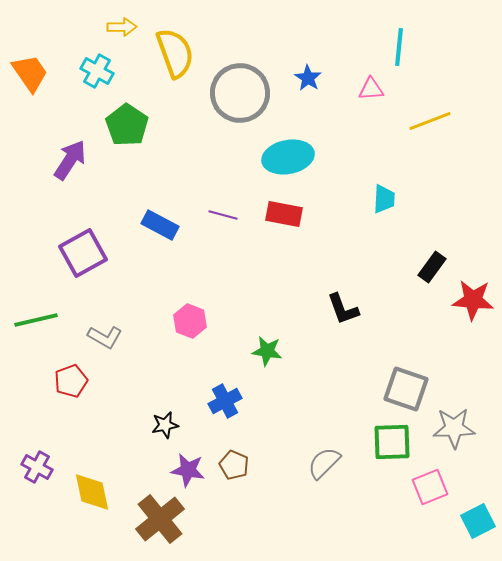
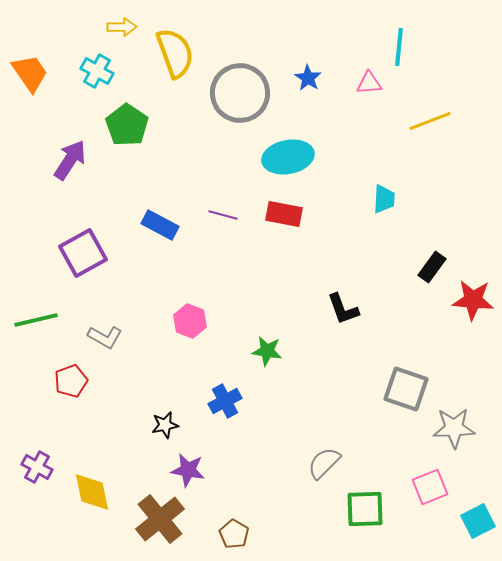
pink triangle: moved 2 px left, 6 px up
green square: moved 27 px left, 67 px down
brown pentagon: moved 69 px down; rotated 8 degrees clockwise
